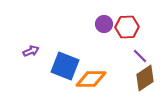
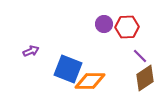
blue square: moved 3 px right, 3 px down
orange diamond: moved 1 px left, 2 px down
